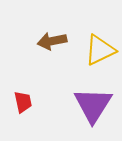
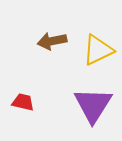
yellow triangle: moved 2 px left
red trapezoid: rotated 65 degrees counterclockwise
